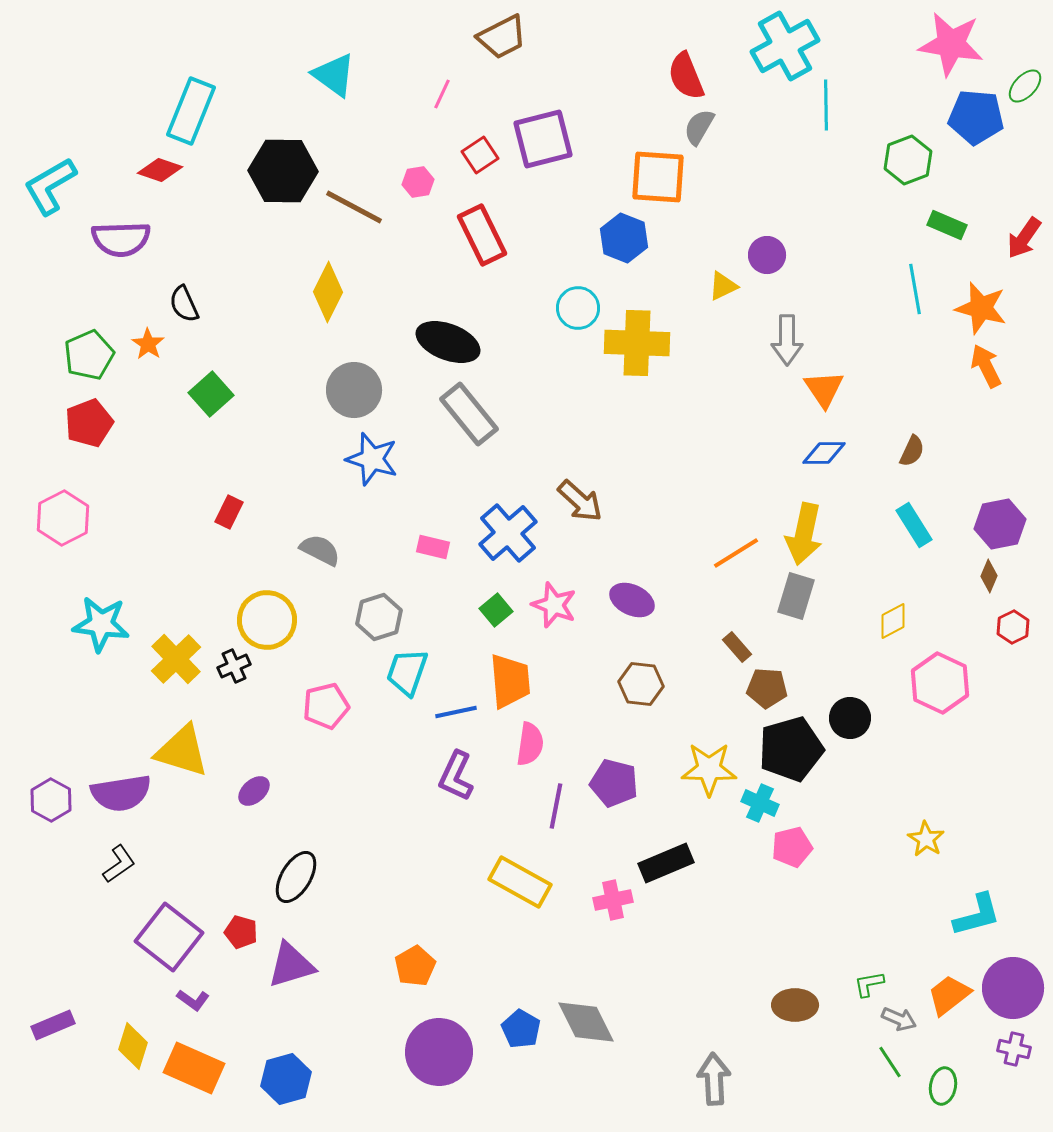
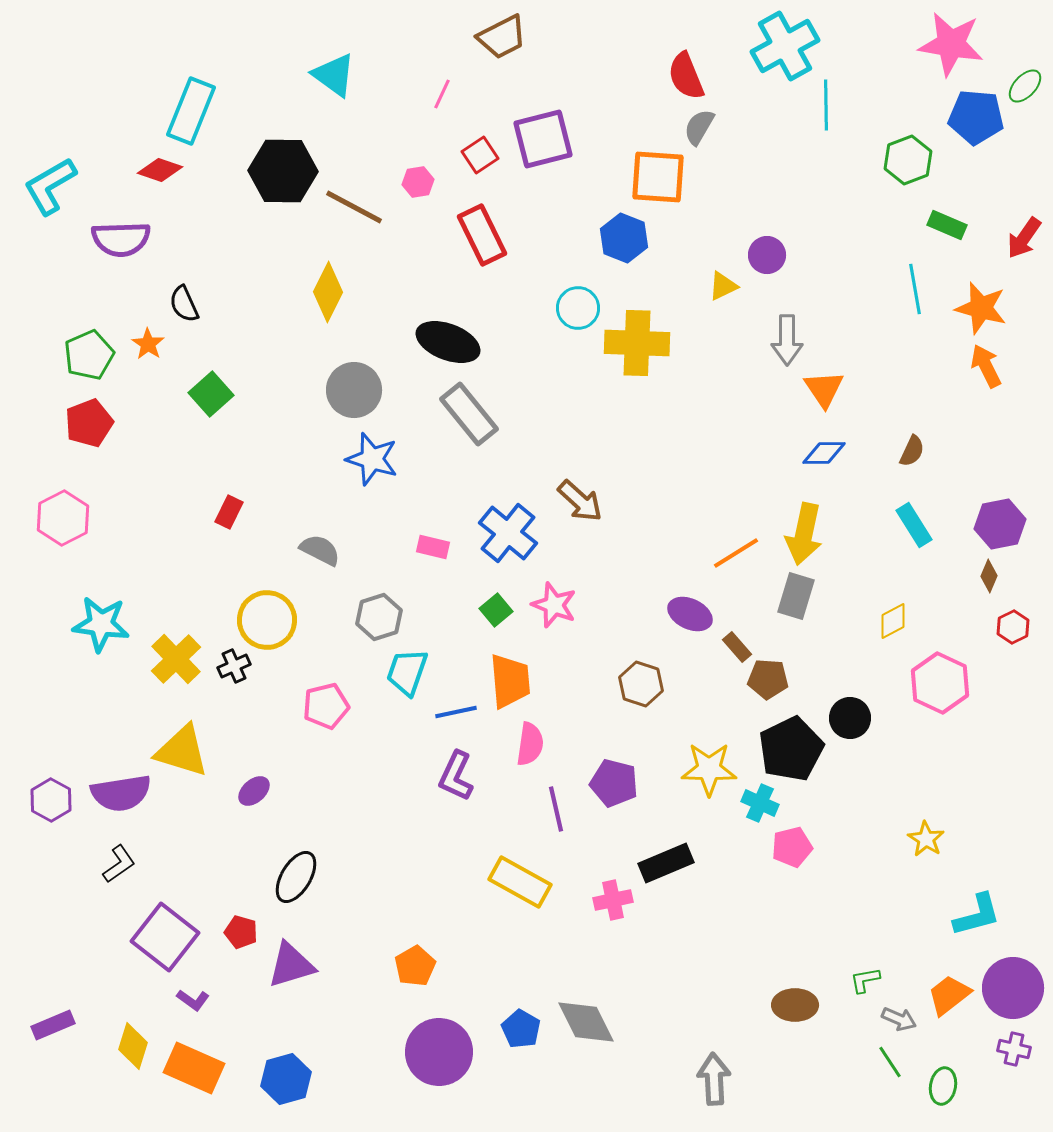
blue cross at (508, 533): rotated 10 degrees counterclockwise
purple ellipse at (632, 600): moved 58 px right, 14 px down
brown hexagon at (641, 684): rotated 12 degrees clockwise
brown pentagon at (767, 688): moved 1 px right, 9 px up
black pentagon at (791, 749): rotated 10 degrees counterclockwise
purple line at (556, 806): moved 3 px down; rotated 24 degrees counterclockwise
purple square at (169, 937): moved 4 px left
green L-shape at (869, 984): moved 4 px left, 4 px up
